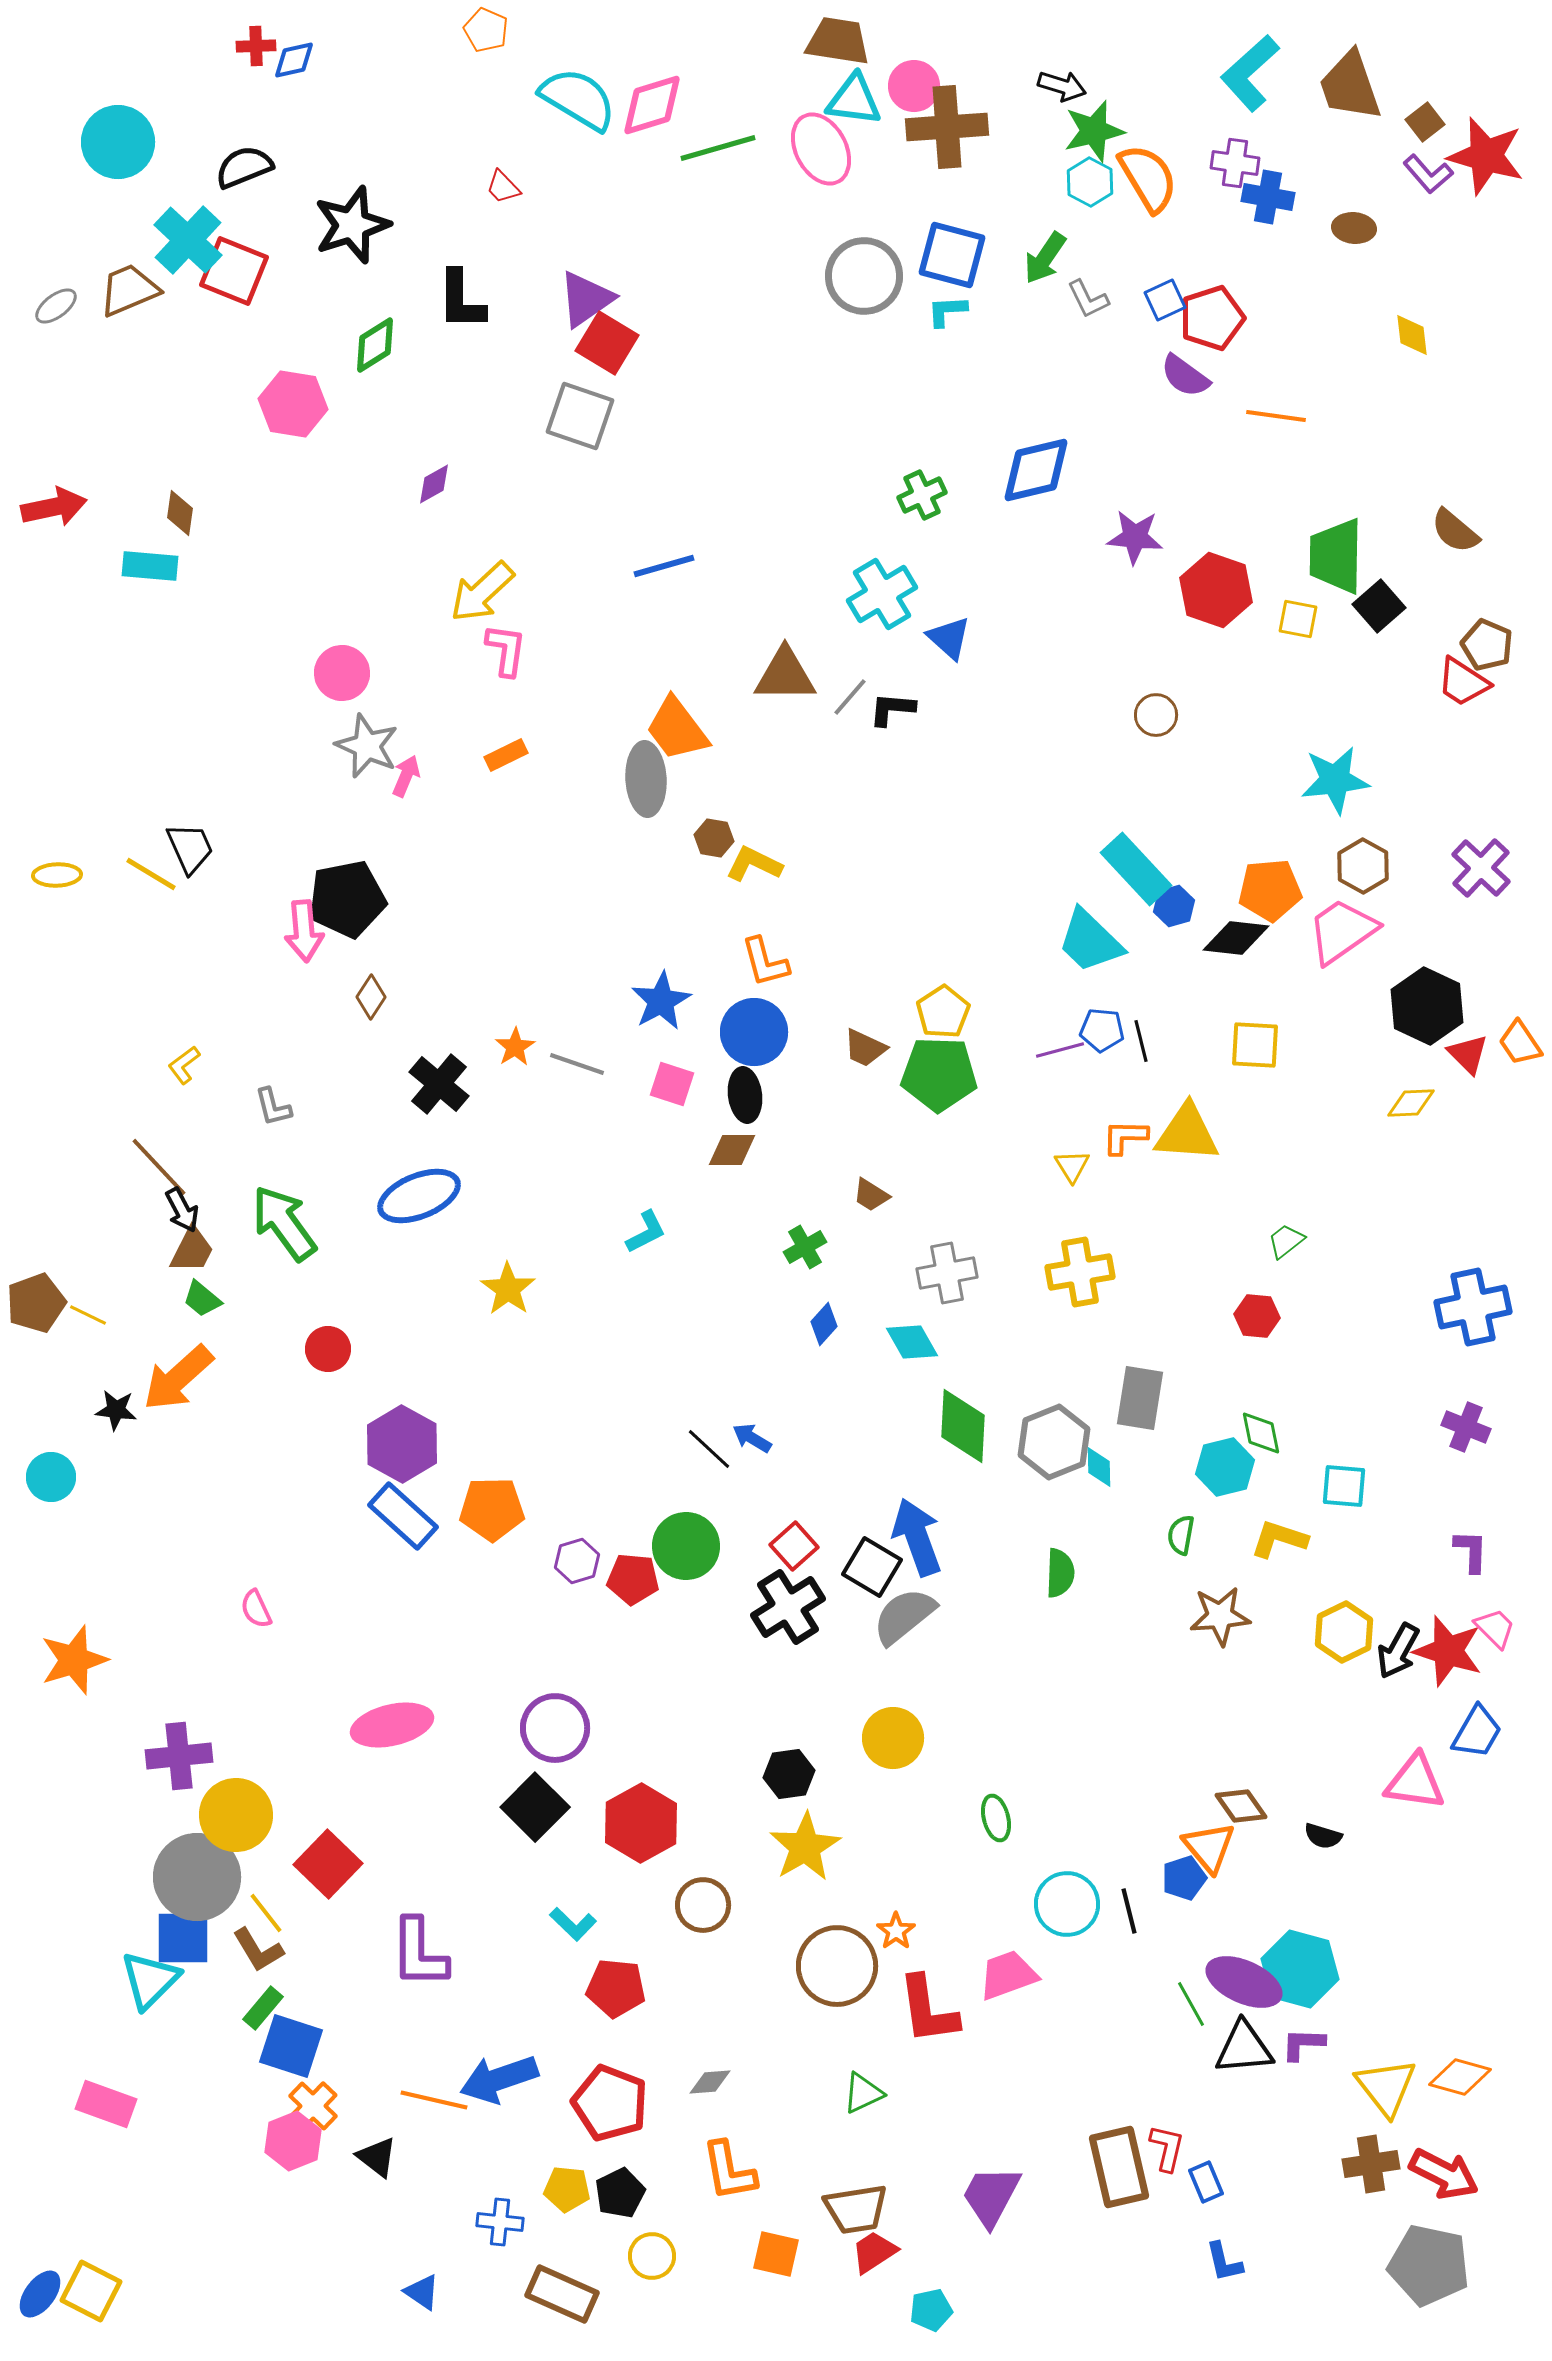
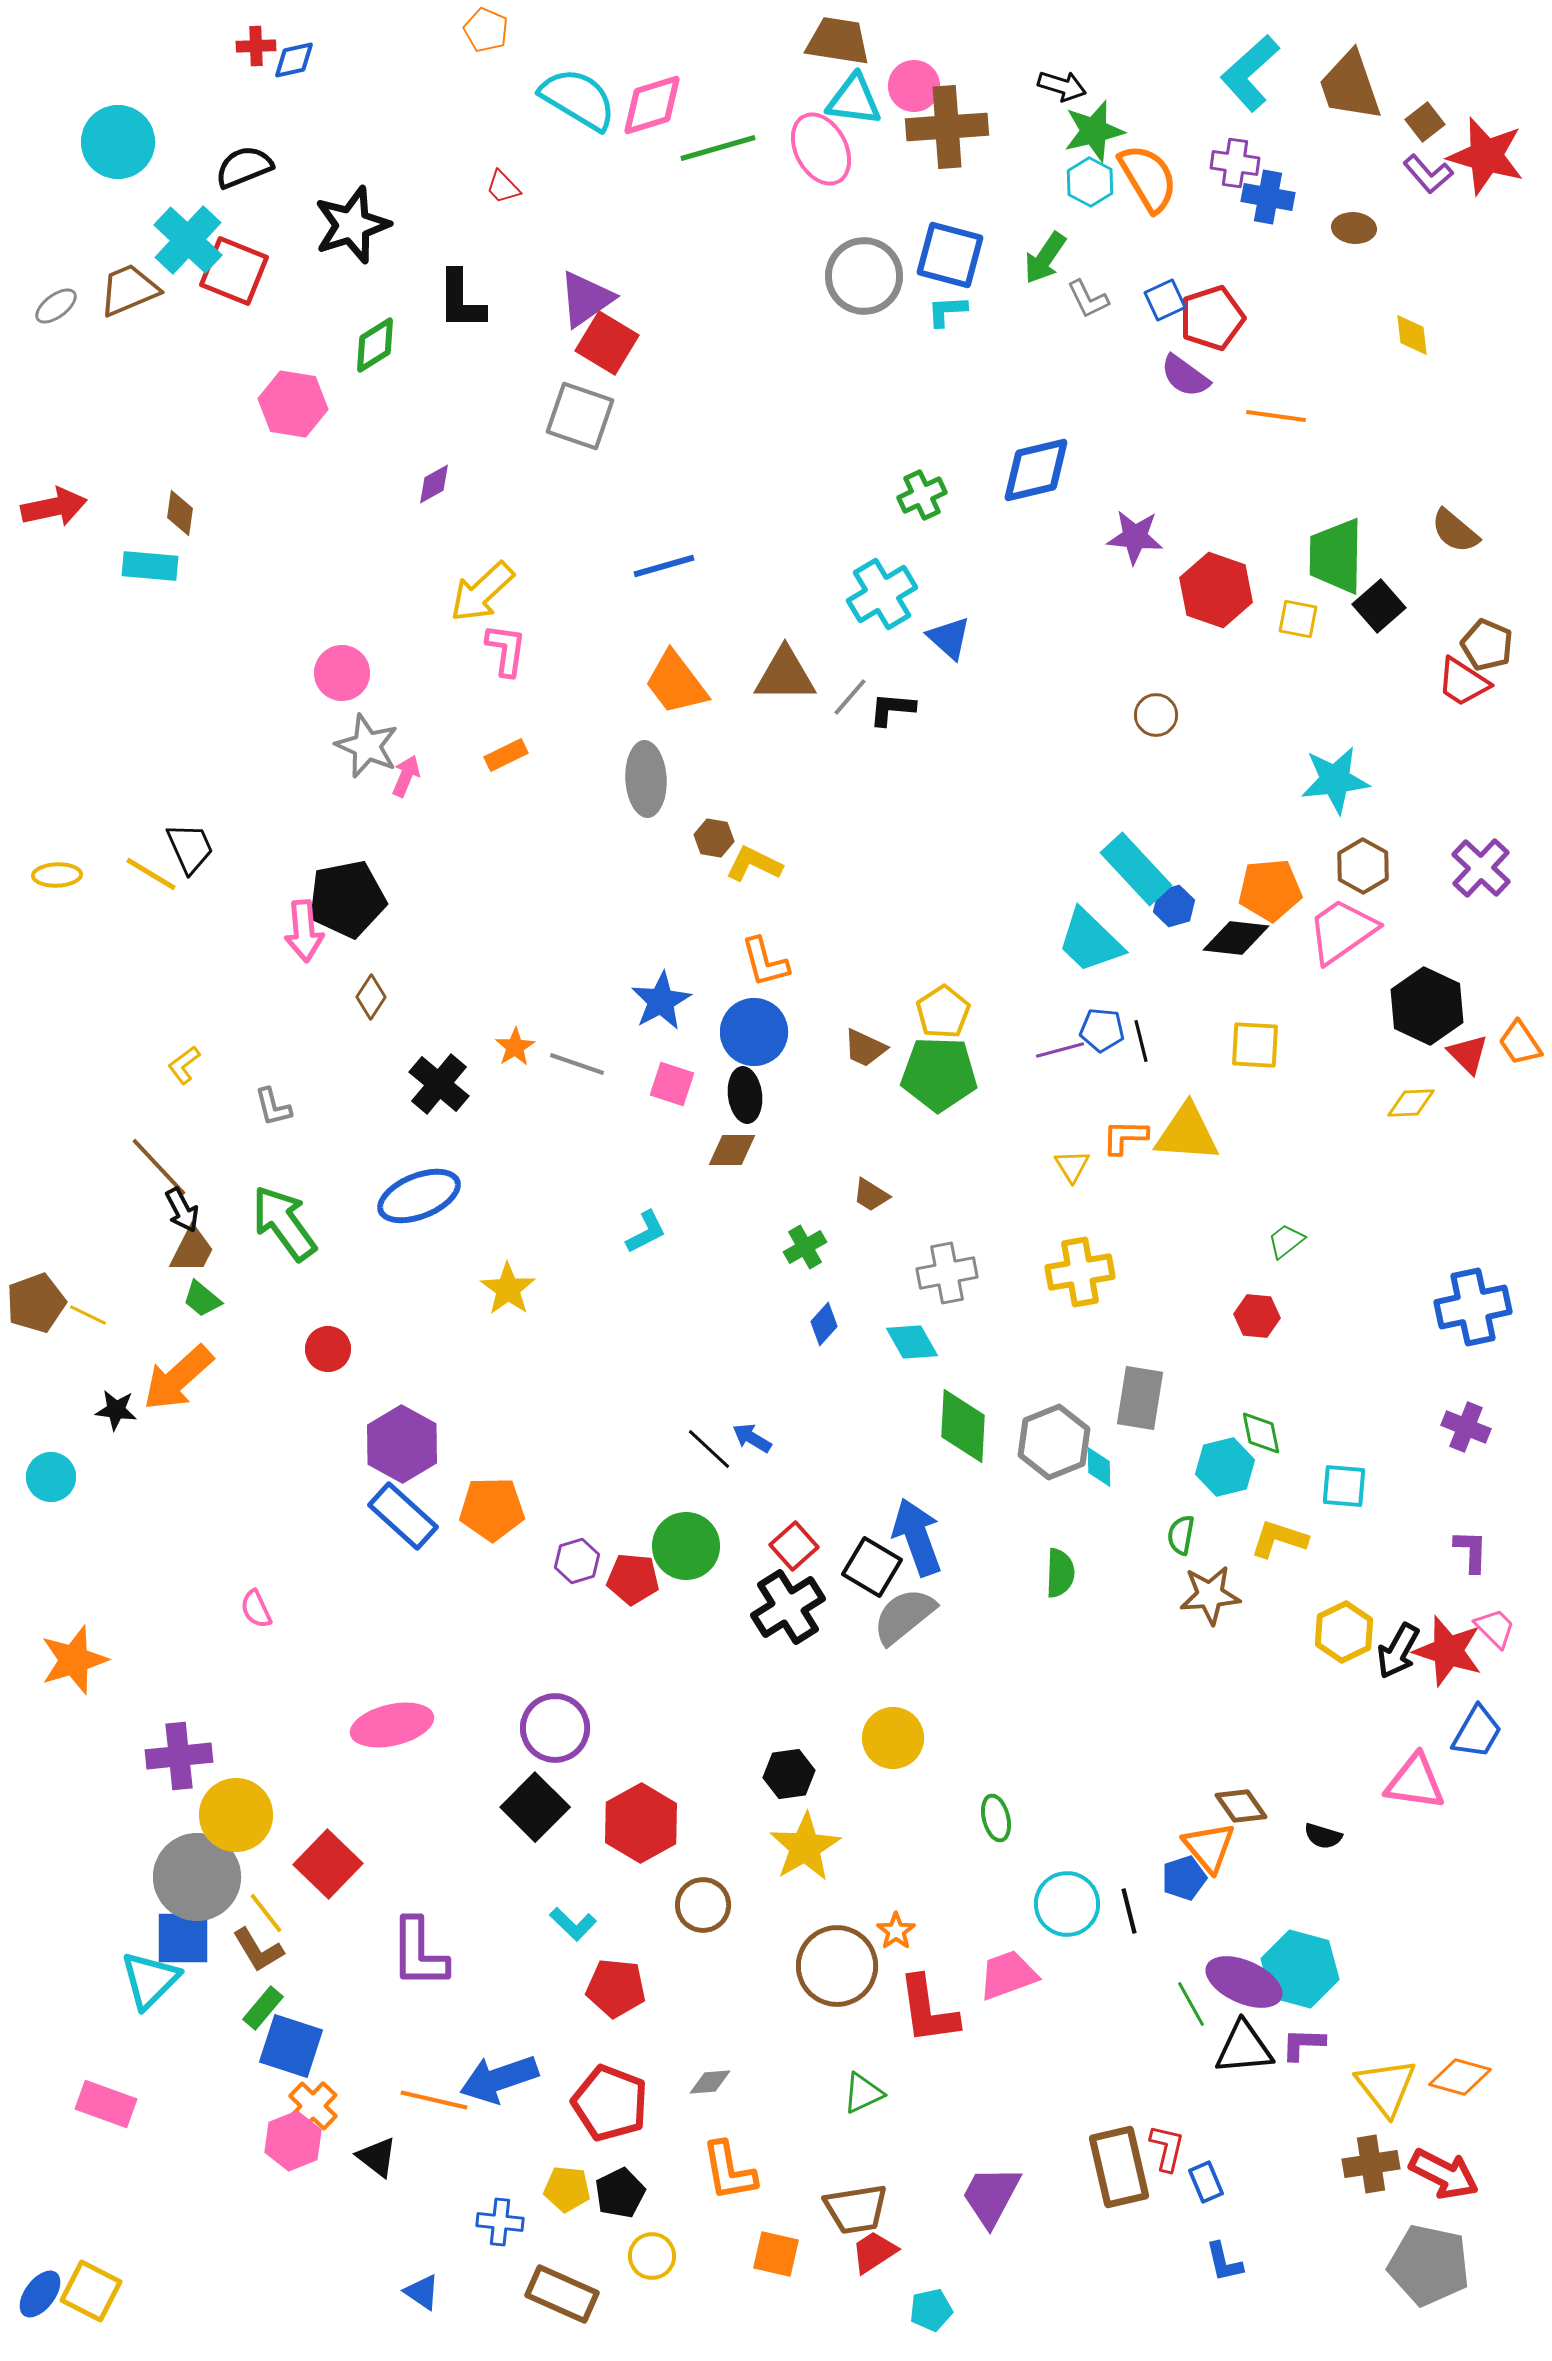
blue square at (952, 255): moved 2 px left
orange trapezoid at (677, 729): moved 1 px left, 46 px up
brown star at (1220, 1616): moved 10 px left, 21 px up
